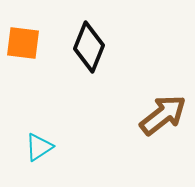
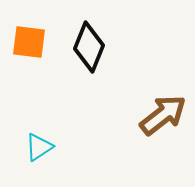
orange square: moved 6 px right, 1 px up
